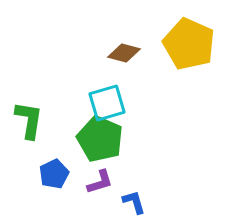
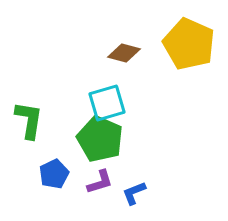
blue L-shape: moved 9 px up; rotated 96 degrees counterclockwise
